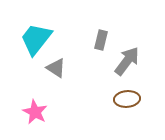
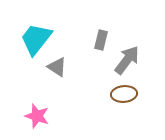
gray arrow: moved 1 px up
gray triangle: moved 1 px right, 1 px up
brown ellipse: moved 3 px left, 5 px up
pink star: moved 2 px right, 4 px down; rotated 10 degrees counterclockwise
